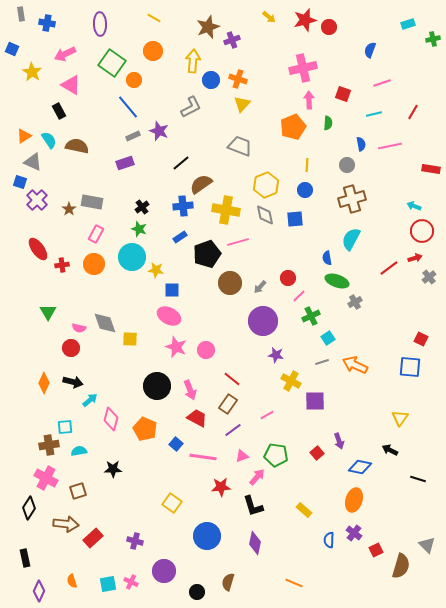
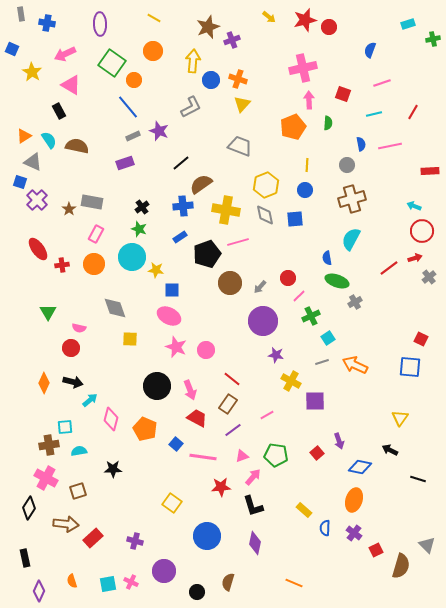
red rectangle at (431, 169): moved 1 px left, 2 px down; rotated 12 degrees counterclockwise
gray diamond at (105, 323): moved 10 px right, 15 px up
pink arrow at (257, 477): moved 4 px left
blue semicircle at (329, 540): moved 4 px left, 12 px up
